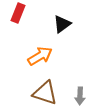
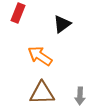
orange arrow: rotated 115 degrees counterclockwise
brown triangle: moved 3 px left; rotated 20 degrees counterclockwise
